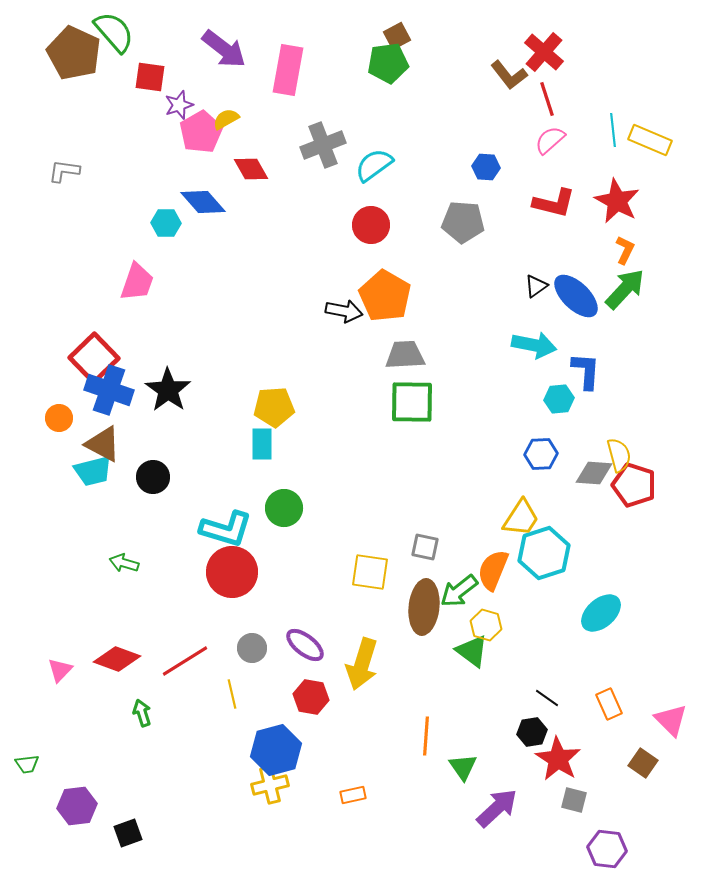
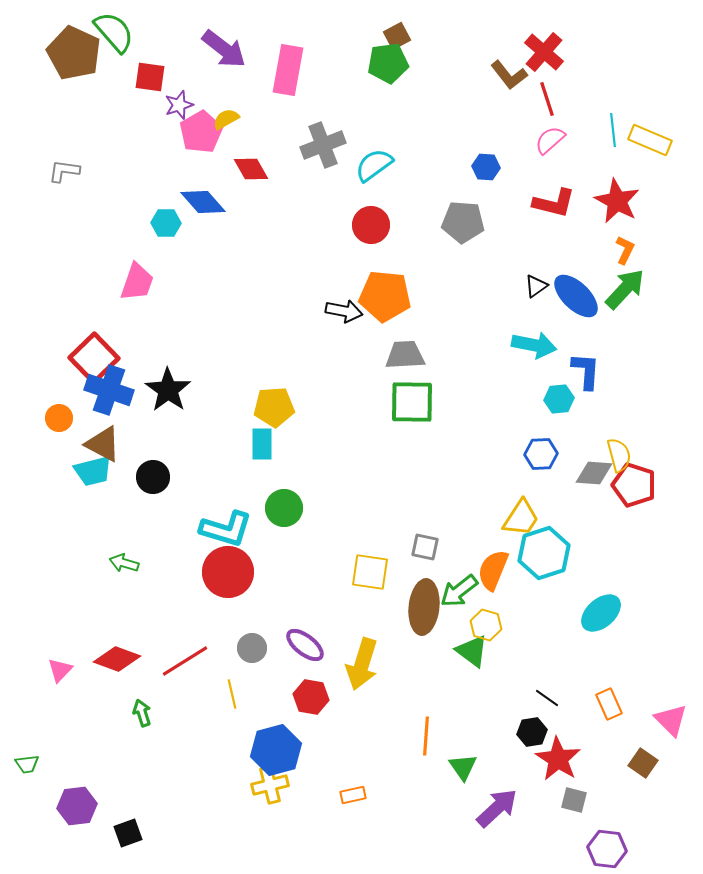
orange pentagon at (385, 296): rotated 24 degrees counterclockwise
red circle at (232, 572): moved 4 px left
